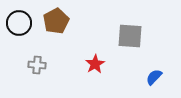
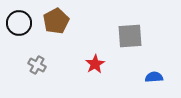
gray square: rotated 8 degrees counterclockwise
gray cross: rotated 24 degrees clockwise
blue semicircle: rotated 42 degrees clockwise
